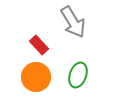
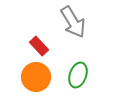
red rectangle: moved 1 px down
